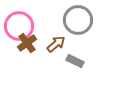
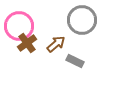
gray circle: moved 4 px right
